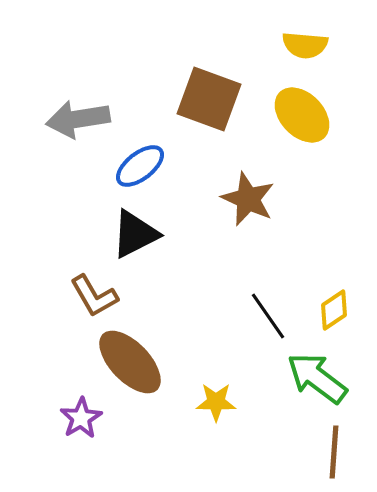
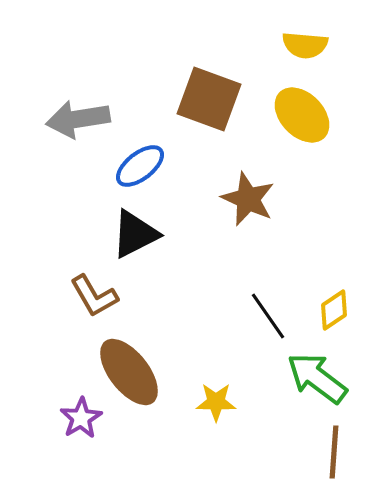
brown ellipse: moved 1 px left, 10 px down; rotated 6 degrees clockwise
